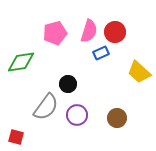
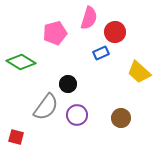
pink semicircle: moved 13 px up
green diamond: rotated 40 degrees clockwise
brown circle: moved 4 px right
